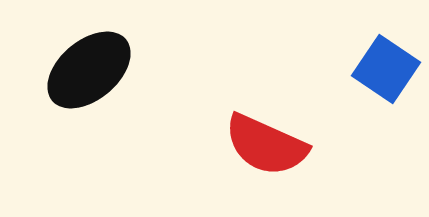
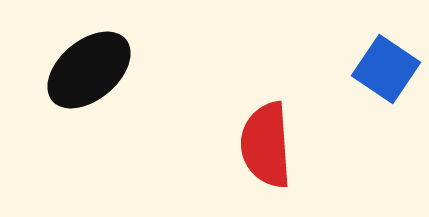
red semicircle: rotated 62 degrees clockwise
